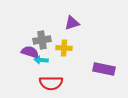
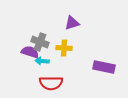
gray cross: moved 2 px left, 2 px down; rotated 30 degrees clockwise
cyan arrow: moved 1 px right, 1 px down
purple rectangle: moved 2 px up
